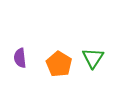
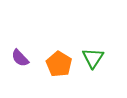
purple semicircle: rotated 36 degrees counterclockwise
